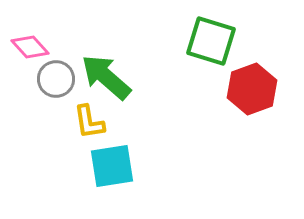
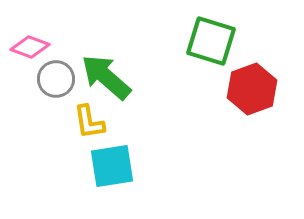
pink diamond: rotated 27 degrees counterclockwise
